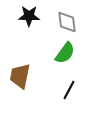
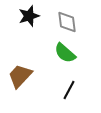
black star: rotated 20 degrees counterclockwise
green semicircle: rotated 95 degrees clockwise
brown trapezoid: rotated 32 degrees clockwise
